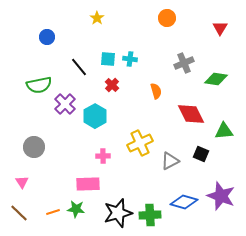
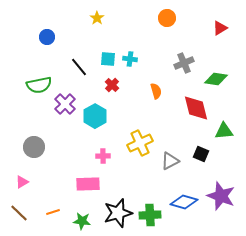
red triangle: rotated 28 degrees clockwise
red diamond: moved 5 px right, 6 px up; rotated 12 degrees clockwise
pink triangle: rotated 32 degrees clockwise
green star: moved 6 px right, 12 px down
